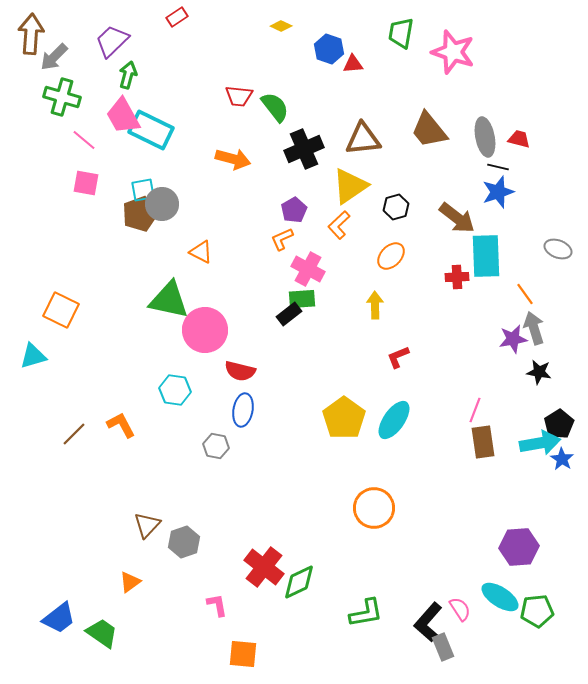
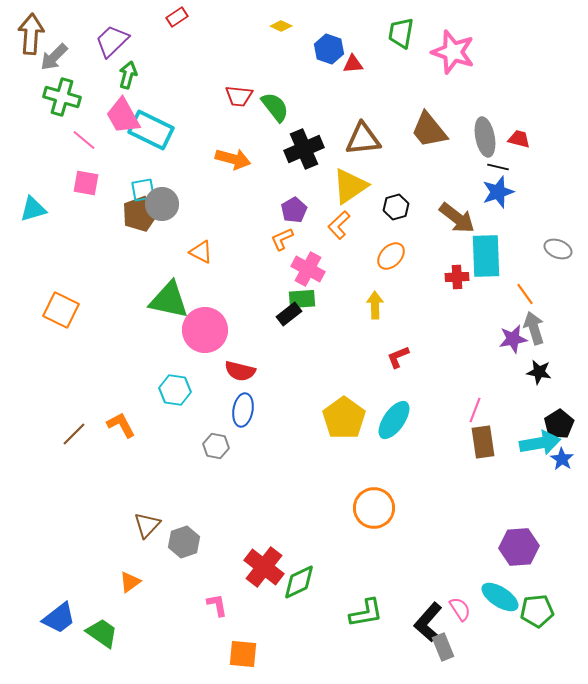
cyan triangle at (33, 356): moved 147 px up
